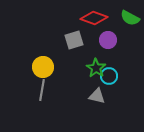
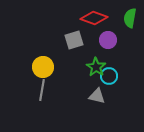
green semicircle: rotated 72 degrees clockwise
green star: moved 1 px up
